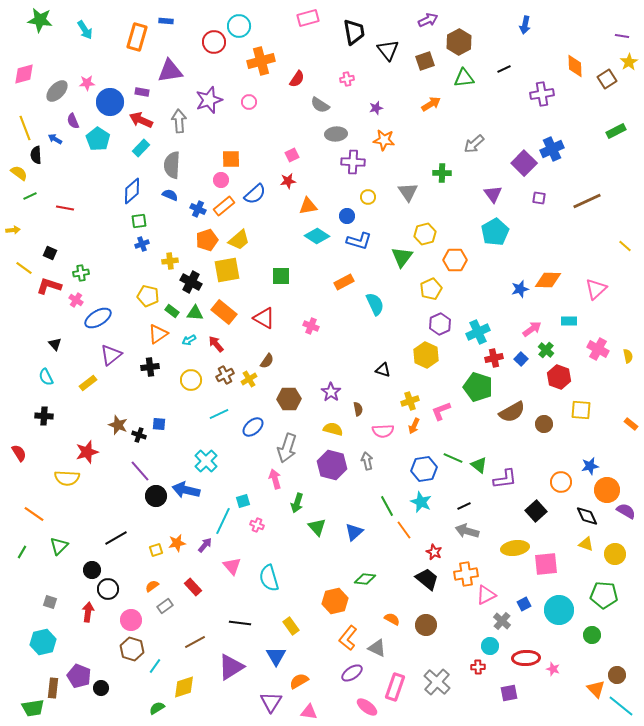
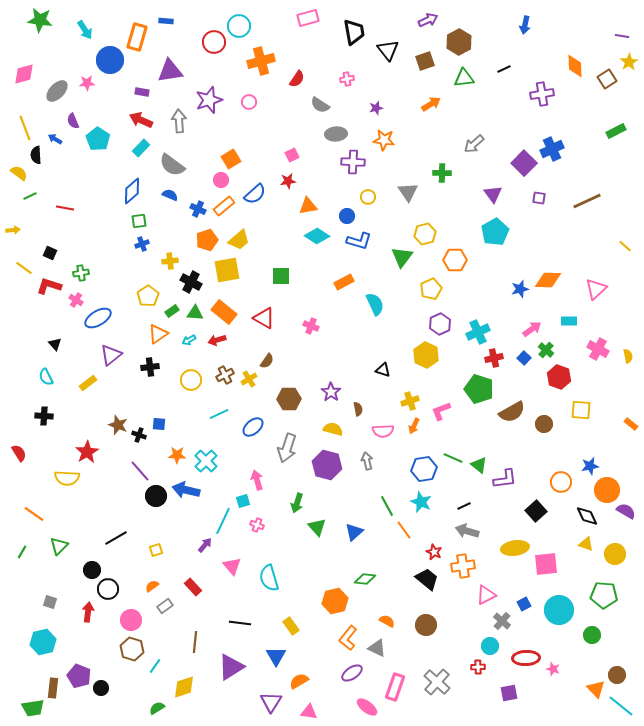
blue circle at (110, 102): moved 42 px up
orange square at (231, 159): rotated 30 degrees counterclockwise
gray semicircle at (172, 165): rotated 56 degrees counterclockwise
yellow pentagon at (148, 296): rotated 25 degrees clockwise
green rectangle at (172, 311): rotated 72 degrees counterclockwise
red arrow at (216, 344): moved 1 px right, 4 px up; rotated 66 degrees counterclockwise
blue square at (521, 359): moved 3 px right, 1 px up
green pentagon at (478, 387): moved 1 px right, 2 px down
red star at (87, 452): rotated 15 degrees counterclockwise
purple hexagon at (332, 465): moved 5 px left
pink arrow at (275, 479): moved 18 px left, 1 px down
orange star at (177, 543): moved 88 px up; rotated 12 degrees clockwise
orange cross at (466, 574): moved 3 px left, 8 px up
orange semicircle at (392, 619): moved 5 px left, 2 px down
brown line at (195, 642): rotated 55 degrees counterclockwise
